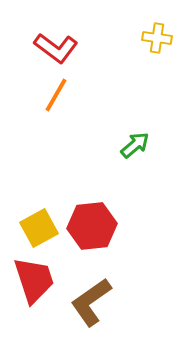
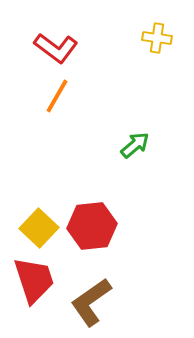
orange line: moved 1 px right, 1 px down
yellow square: rotated 18 degrees counterclockwise
